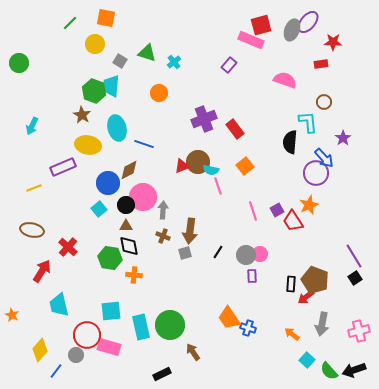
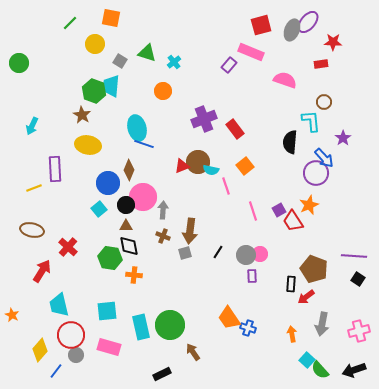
orange square at (106, 18): moved 5 px right
pink rectangle at (251, 40): moved 12 px down
orange circle at (159, 93): moved 4 px right, 2 px up
cyan L-shape at (308, 122): moved 3 px right, 1 px up
cyan ellipse at (117, 128): moved 20 px right
purple rectangle at (63, 167): moved 8 px left, 2 px down; rotated 70 degrees counterclockwise
brown diamond at (129, 170): rotated 40 degrees counterclockwise
pink line at (218, 186): moved 8 px right
purple square at (277, 210): moved 2 px right
purple line at (354, 256): rotated 55 degrees counterclockwise
black square at (355, 278): moved 3 px right, 1 px down; rotated 24 degrees counterclockwise
brown pentagon at (315, 280): moved 1 px left, 11 px up
cyan square at (111, 311): moved 4 px left
orange arrow at (292, 334): rotated 42 degrees clockwise
red circle at (87, 335): moved 16 px left
green semicircle at (329, 371): moved 9 px left, 1 px up
